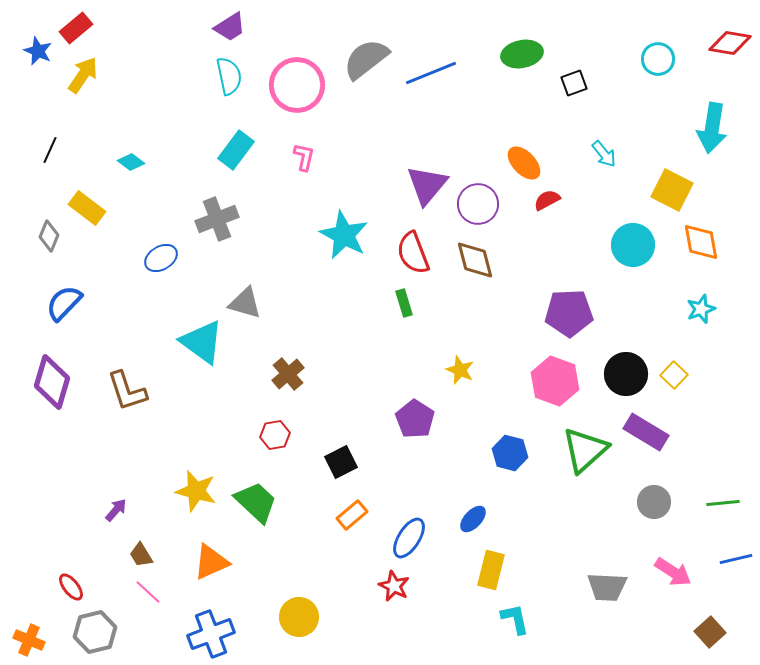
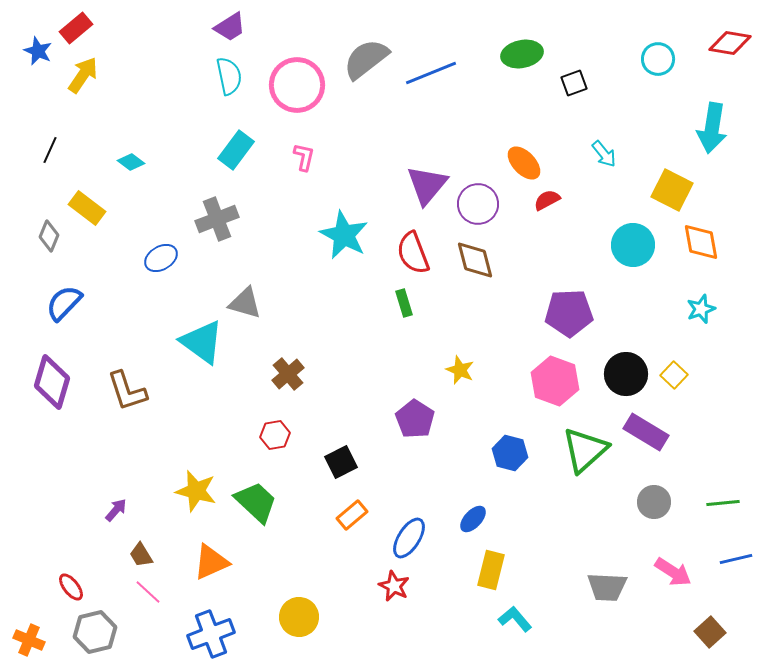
cyan L-shape at (515, 619): rotated 28 degrees counterclockwise
